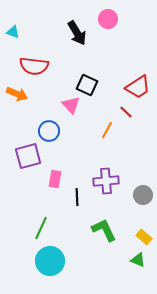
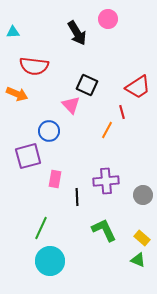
cyan triangle: rotated 24 degrees counterclockwise
red line: moved 4 px left; rotated 32 degrees clockwise
yellow rectangle: moved 2 px left, 1 px down
